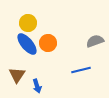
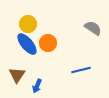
yellow circle: moved 1 px down
gray semicircle: moved 2 px left, 13 px up; rotated 54 degrees clockwise
blue arrow: rotated 40 degrees clockwise
